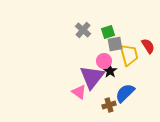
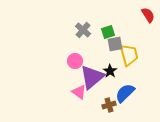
red semicircle: moved 31 px up
pink circle: moved 29 px left
purple triangle: rotated 12 degrees clockwise
